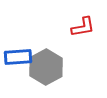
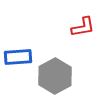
gray hexagon: moved 9 px right, 9 px down
